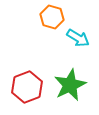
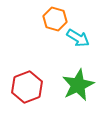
orange hexagon: moved 3 px right, 2 px down
green star: moved 8 px right
